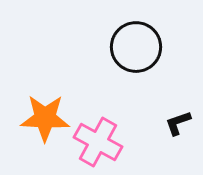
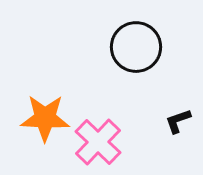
black L-shape: moved 2 px up
pink cross: rotated 15 degrees clockwise
